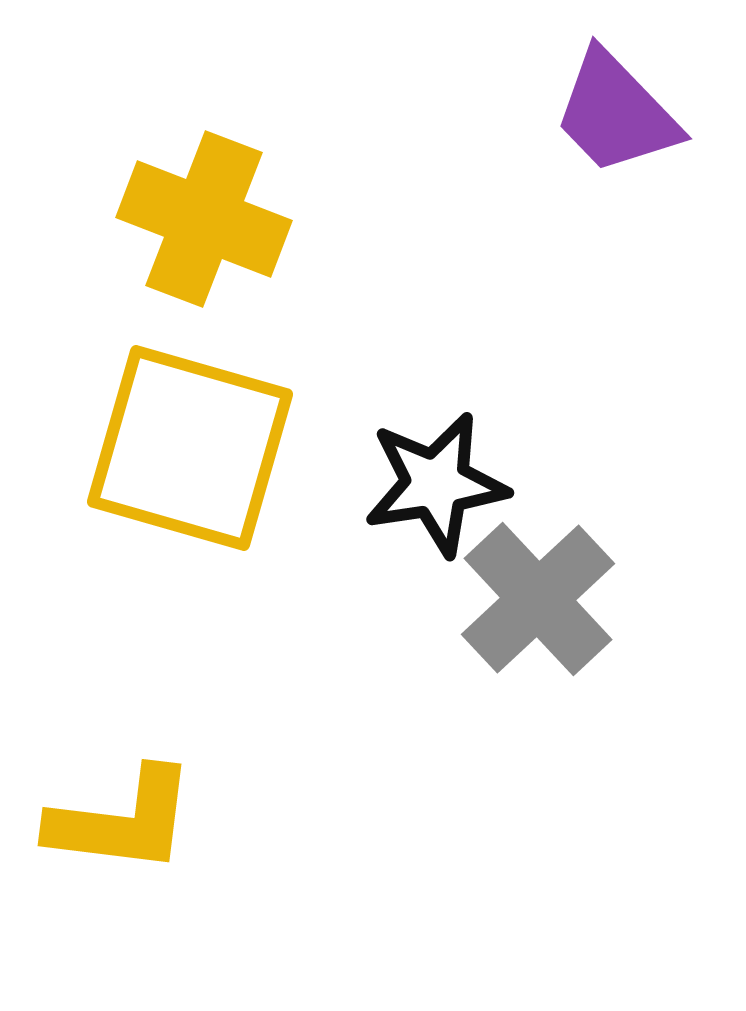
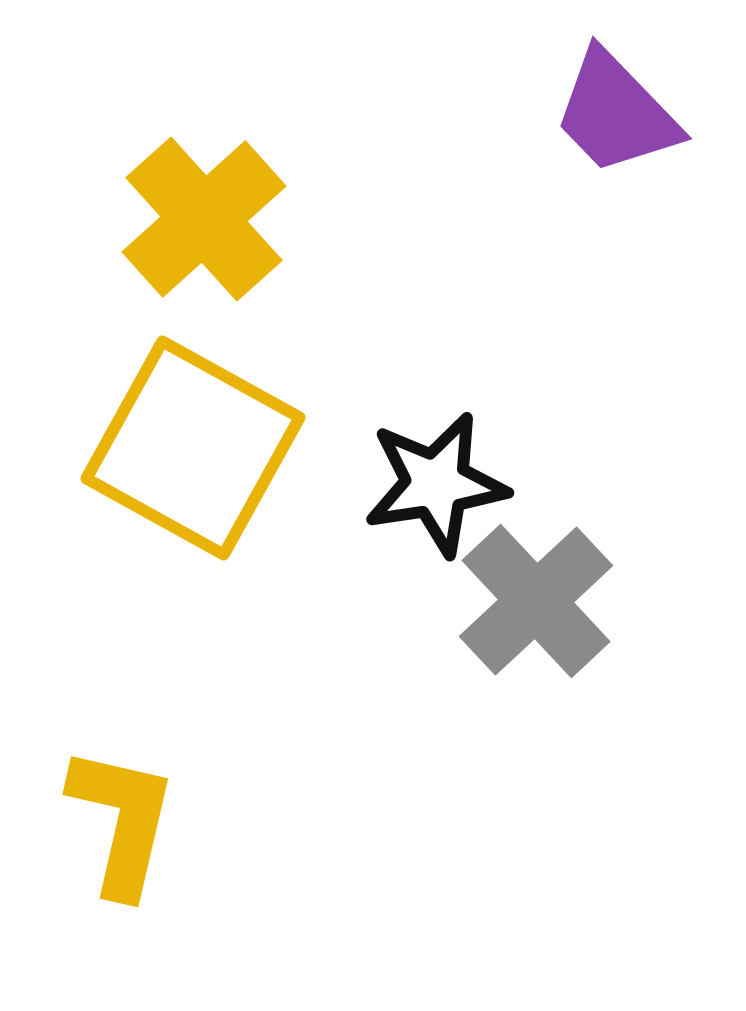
yellow cross: rotated 27 degrees clockwise
yellow square: moved 3 px right; rotated 13 degrees clockwise
gray cross: moved 2 px left, 2 px down
yellow L-shape: rotated 84 degrees counterclockwise
